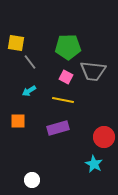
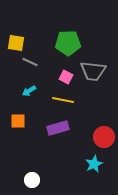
green pentagon: moved 4 px up
gray line: rotated 28 degrees counterclockwise
cyan star: rotated 18 degrees clockwise
